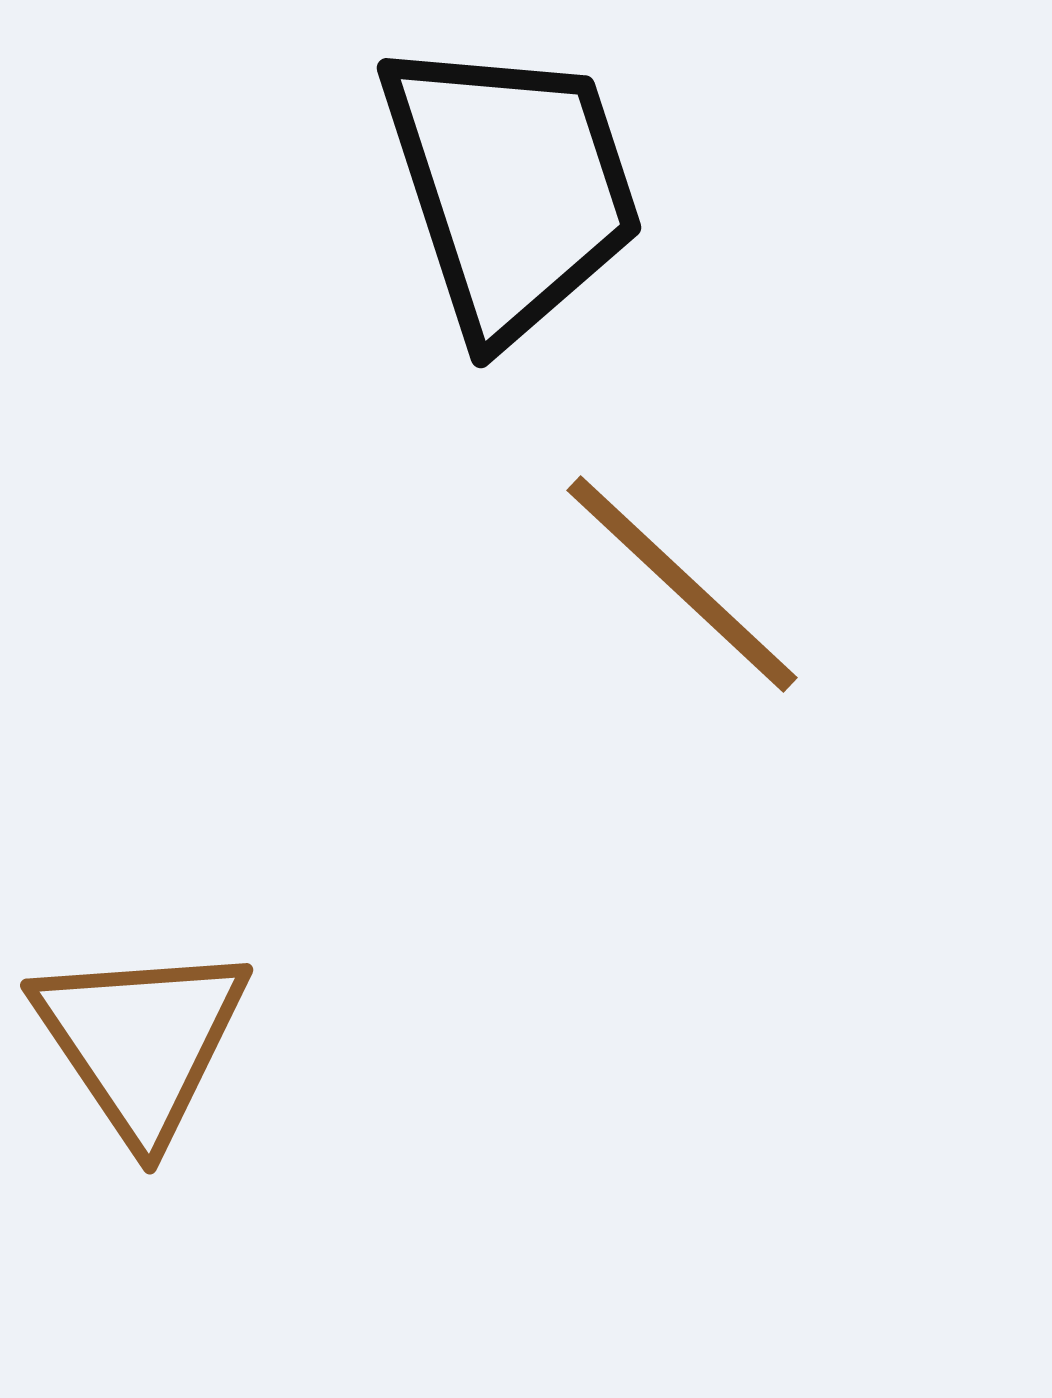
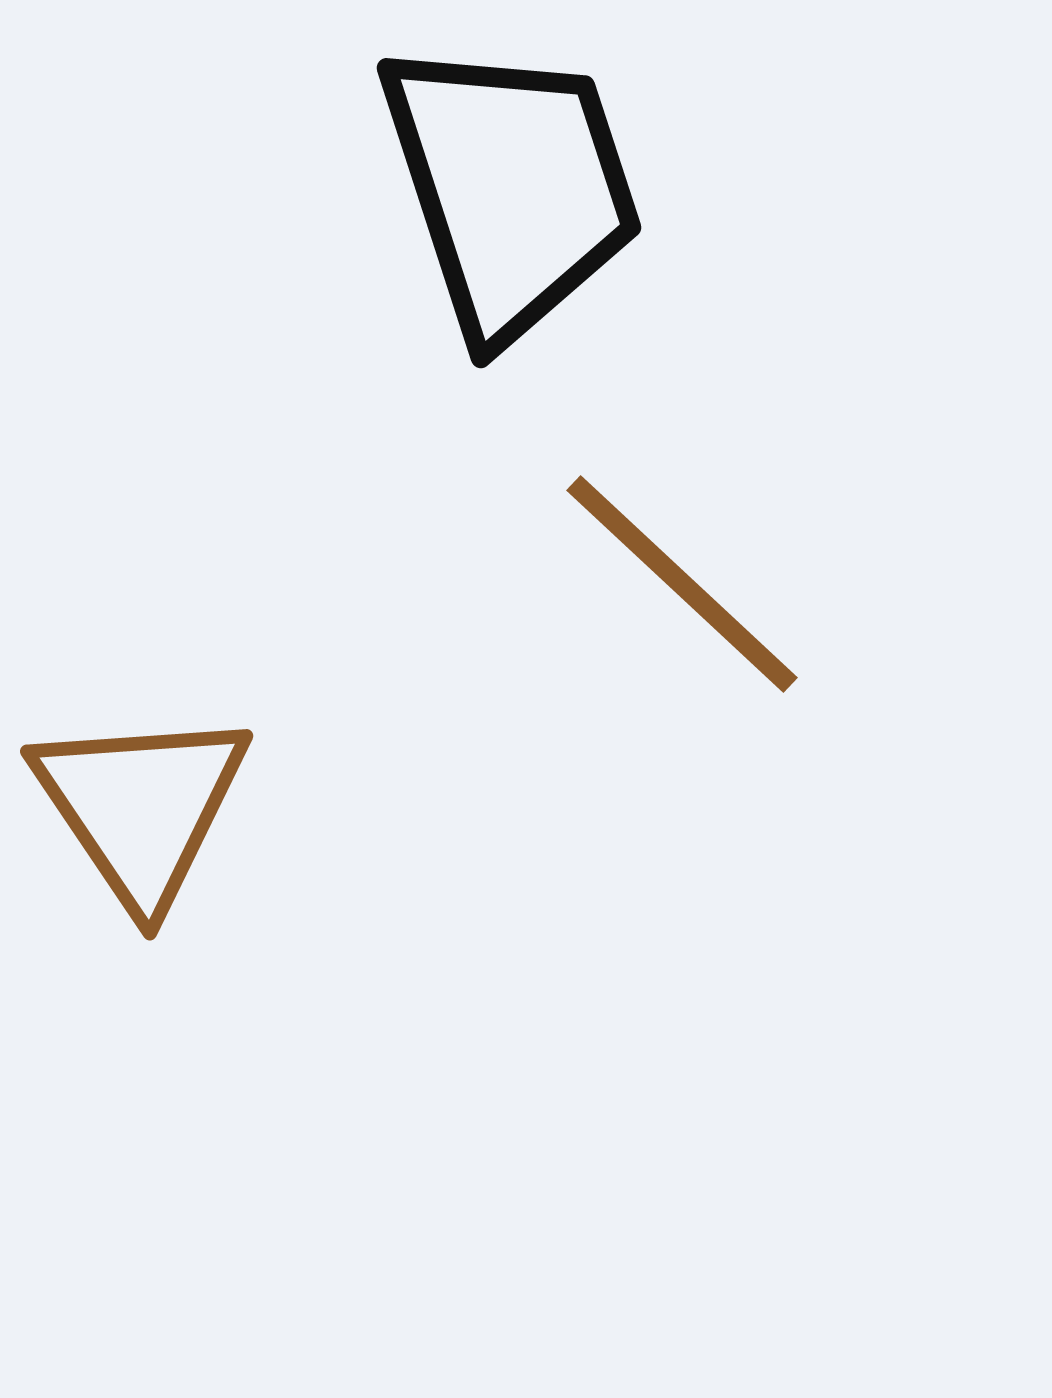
brown triangle: moved 234 px up
